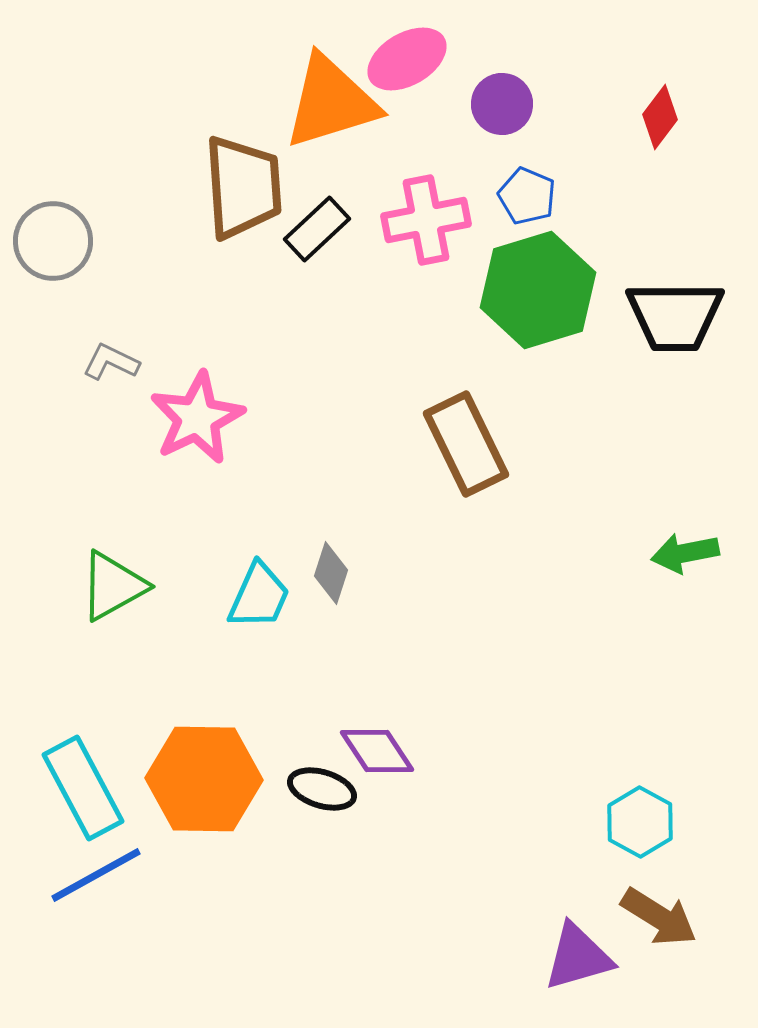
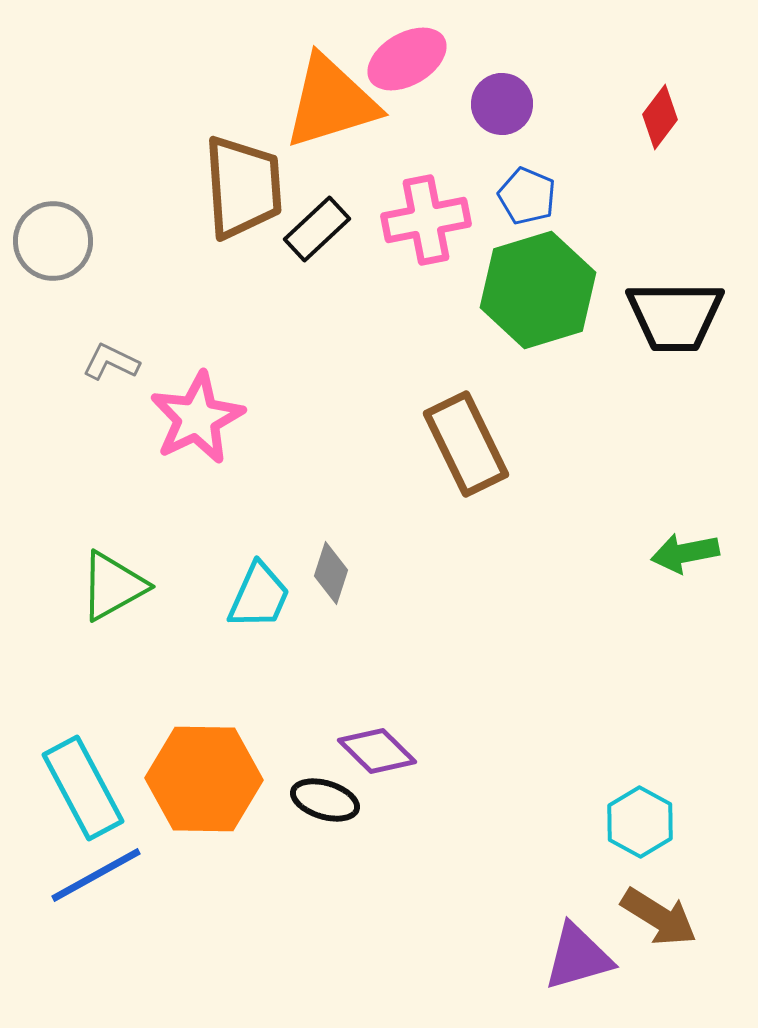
purple diamond: rotated 12 degrees counterclockwise
black ellipse: moved 3 px right, 11 px down
